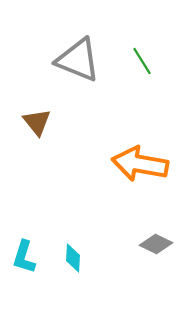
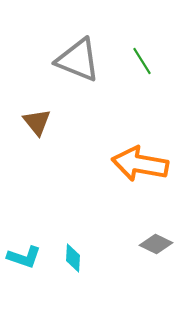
cyan L-shape: rotated 88 degrees counterclockwise
